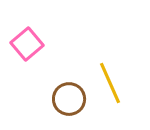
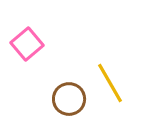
yellow line: rotated 6 degrees counterclockwise
